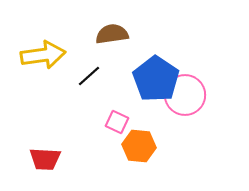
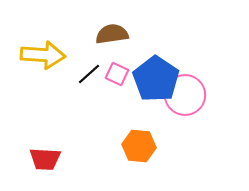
yellow arrow: rotated 12 degrees clockwise
black line: moved 2 px up
pink square: moved 48 px up
